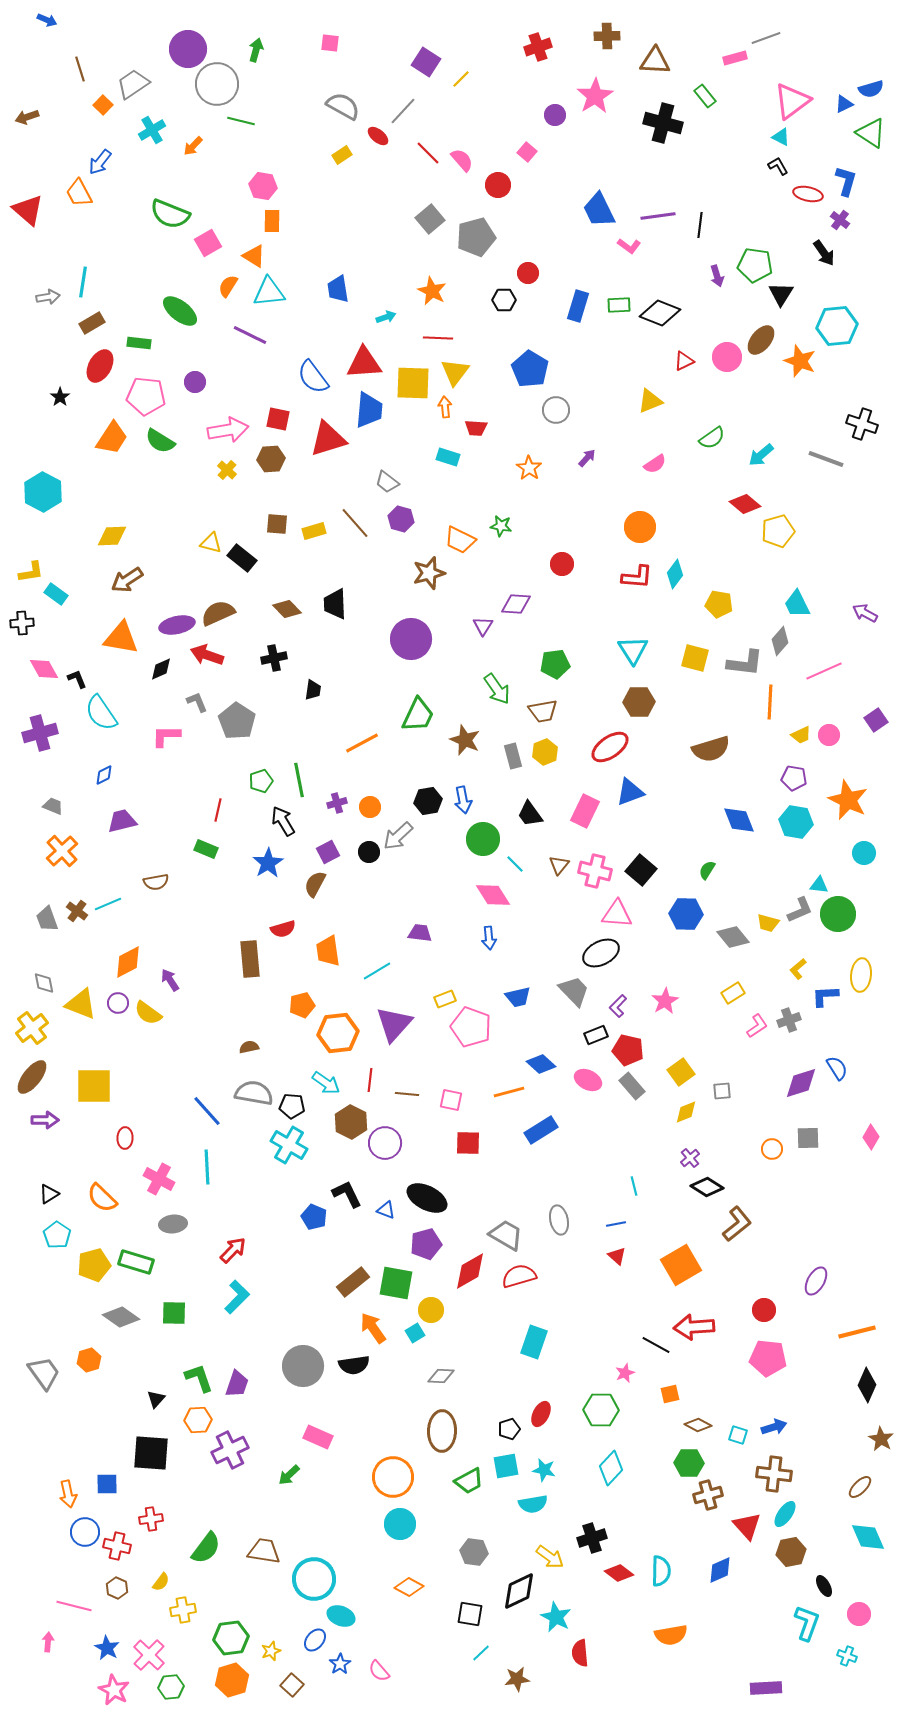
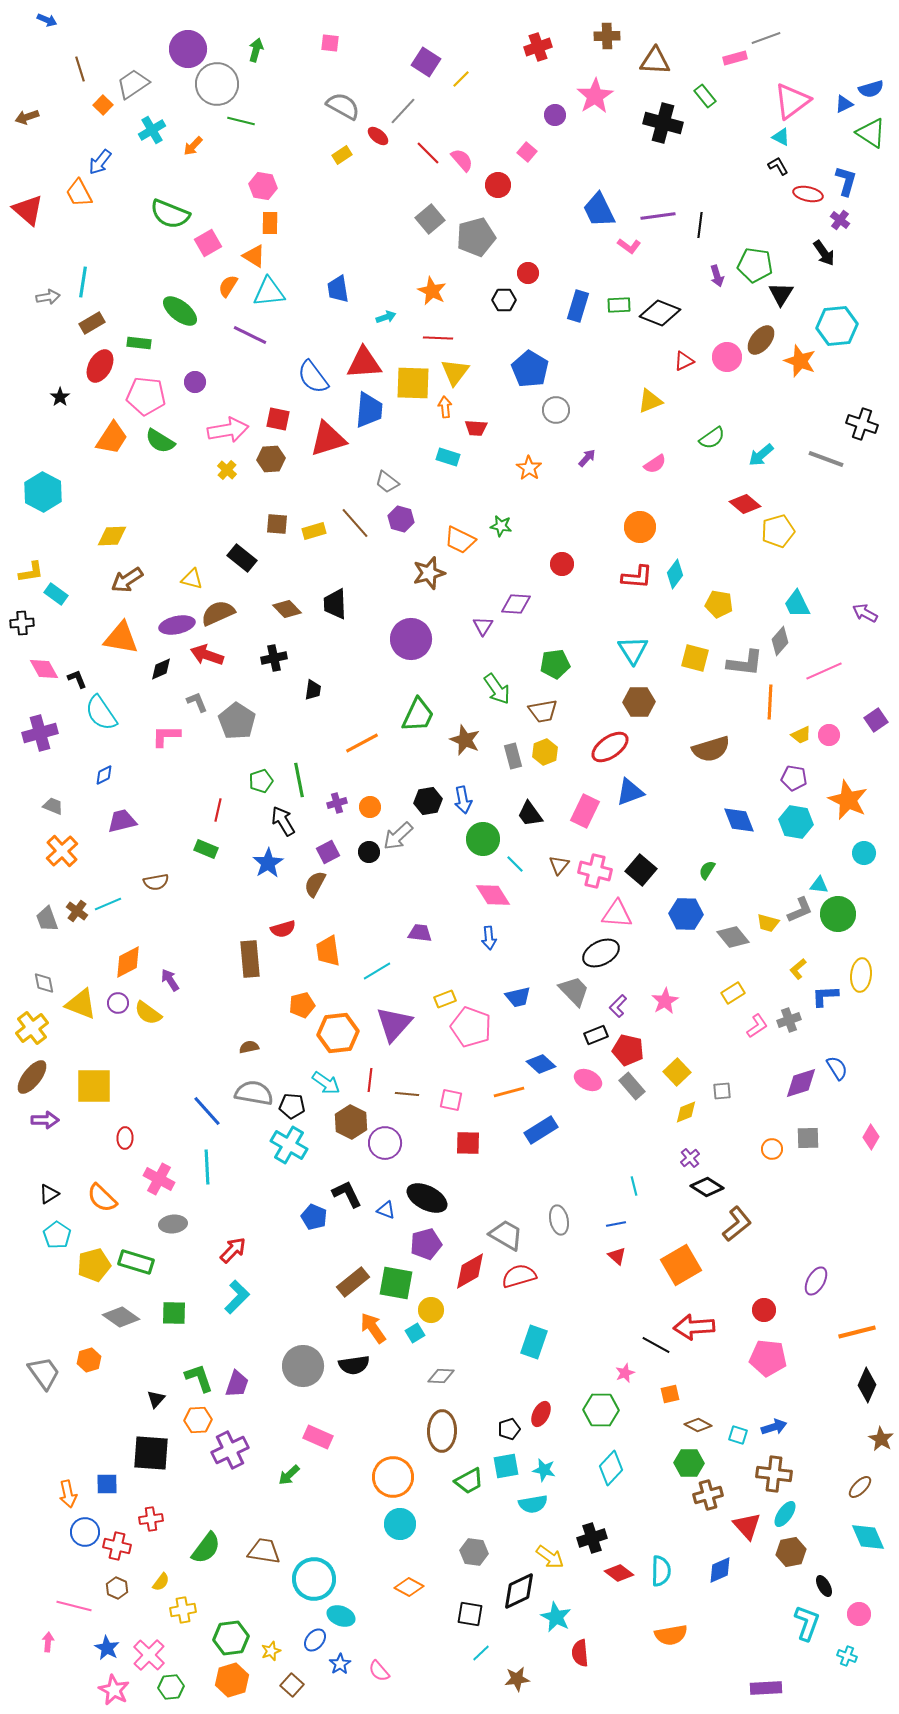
orange rectangle at (272, 221): moved 2 px left, 2 px down
yellow triangle at (211, 543): moved 19 px left, 36 px down
yellow square at (681, 1072): moved 4 px left; rotated 8 degrees counterclockwise
